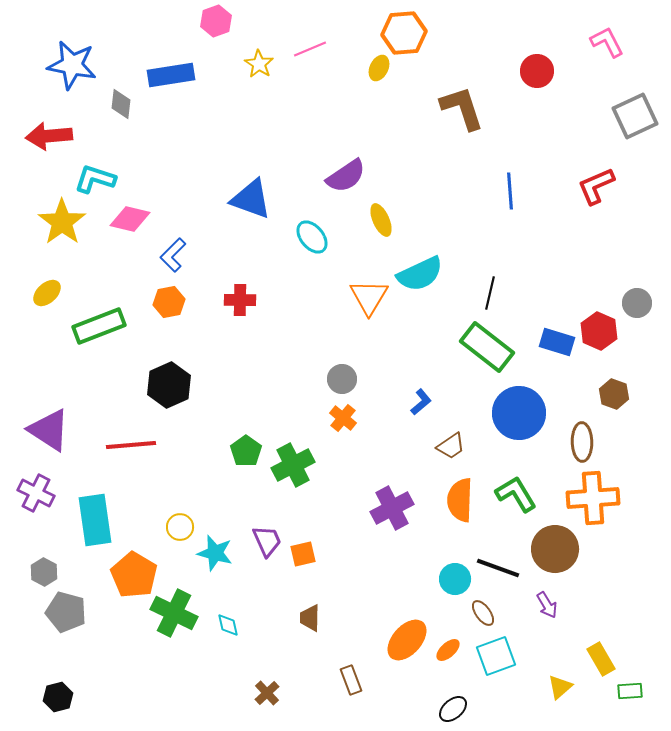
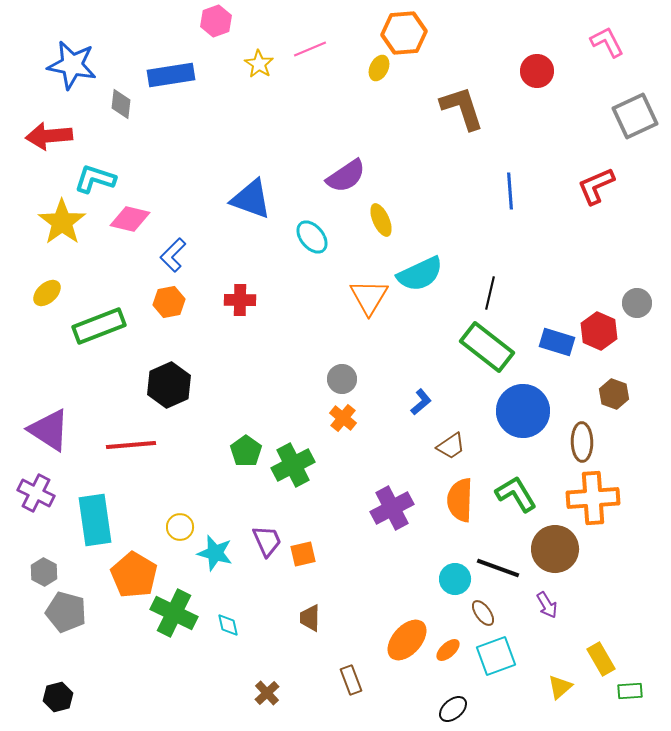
blue circle at (519, 413): moved 4 px right, 2 px up
